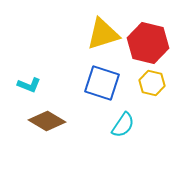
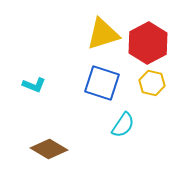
red hexagon: rotated 18 degrees clockwise
cyan L-shape: moved 5 px right
brown diamond: moved 2 px right, 28 px down
